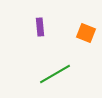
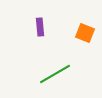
orange square: moved 1 px left
